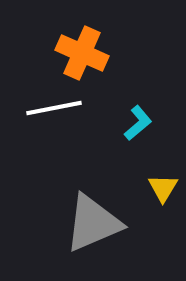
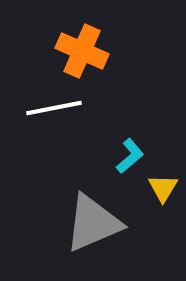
orange cross: moved 2 px up
cyan L-shape: moved 8 px left, 33 px down
